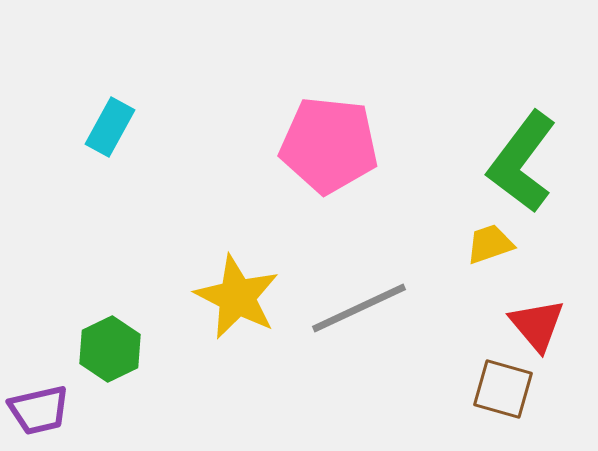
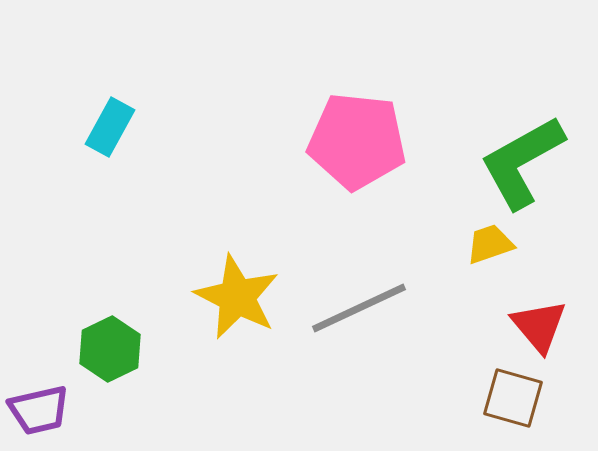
pink pentagon: moved 28 px right, 4 px up
green L-shape: rotated 24 degrees clockwise
red triangle: moved 2 px right, 1 px down
brown square: moved 10 px right, 9 px down
